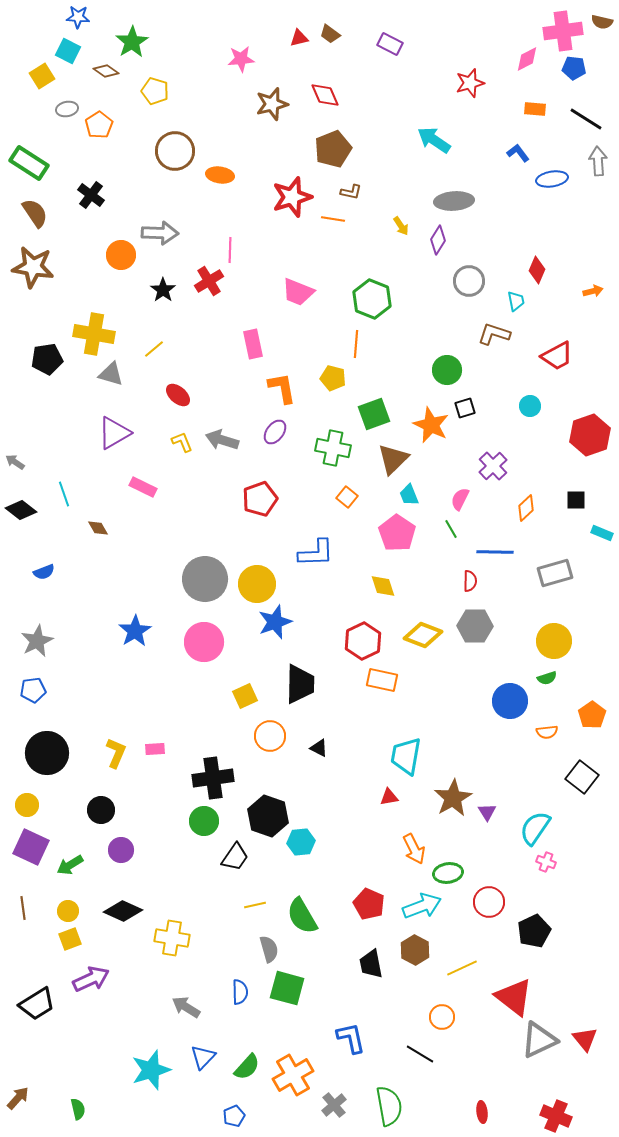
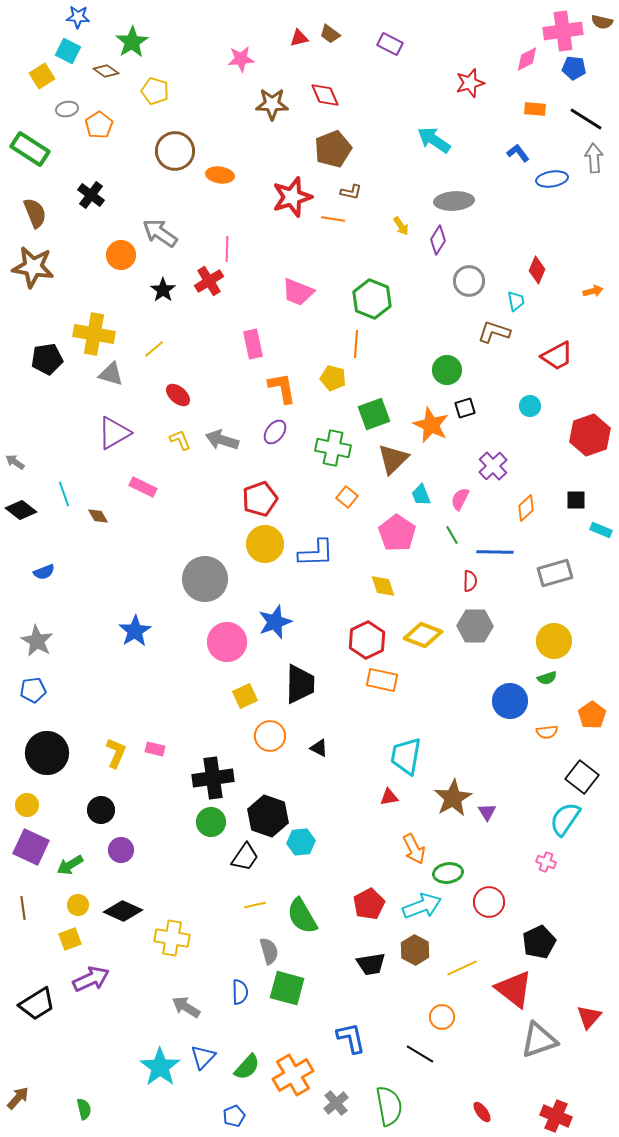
brown star at (272, 104): rotated 16 degrees clockwise
gray arrow at (598, 161): moved 4 px left, 3 px up
green rectangle at (29, 163): moved 1 px right, 14 px up
brown semicircle at (35, 213): rotated 12 degrees clockwise
gray arrow at (160, 233): rotated 147 degrees counterclockwise
pink line at (230, 250): moved 3 px left, 1 px up
brown L-shape at (494, 334): moved 2 px up
yellow L-shape at (182, 442): moved 2 px left, 2 px up
cyan trapezoid at (409, 495): moved 12 px right
brown diamond at (98, 528): moved 12 px up
green line at (451, 529): moved 1 px right, 6 px down
cyan rectangle at (602, 533): moved 1 px left, 3 px up
yellow circle at (257, 584): moved 8 px right, 40 px up
gray star at (37, 641): rotated 16 degrees counterclockwise
red hexagon at (363, 641): moved 4 px right, 1 px up
pink circle at (204, 642): moved 23 px right
pink rectangle at (155, 749): rotated 18 degrees clockwise
green circle at (204, 821): moved 7 px right, 1 px down
cyan semicircle at (535, 828): moved 30 px right, 9 px up
black trapezoid at (235, 857): moved 10 px right
red pentagon at (369, 904): rotated 20 degrees clockwise
yellow circle at (68, 911): moved 10 px right, 6 px up
black pentagon at (534, 931): moved 5 px right, 11 px down
gray semicircle at (269, 949): moved 2 px down
black trapezoid at (371, 964): rotated 88 degrees counterclockwise
red triangle at (514, 997): moved 8 px up
red triangle at (585, 1039): moved 4 px right, 22 px up; rotated 20 degrees clockwise
gray triangle at (539, 1040): rotated 6 degrees clockwise
cyan star at (151, 1070): moved 9 px right, 3 px up; rotated 18 degrees counterclockwise
gray cross at (334, 1105): moved 2 px right, 2 px up
green semicircle at (78, 1109): moved 6 px right
red ellipse at (482, 1112): rotated 30 degrees counterclockwise
